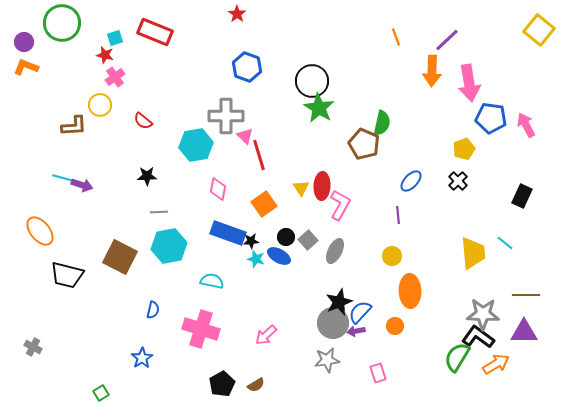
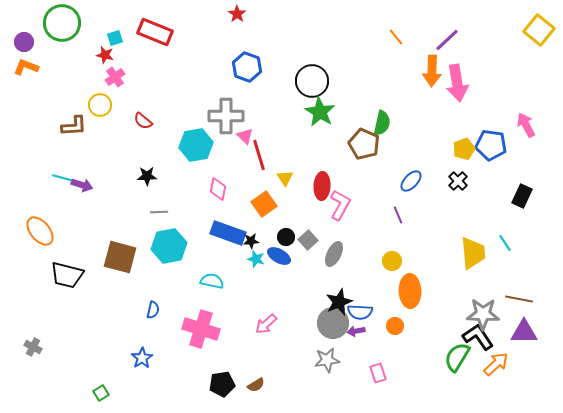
orange line at (396, 37): rotated 18 degrees counterclockwise
pink arrow at (469, 83): moved 12 px left
green star at (319, 108): moved 1 px right, 4 px down
blue pentagon at (491, 118): moved 27 px down
yellow triangle at (301, 188): moved 16 px left, 10 px up
purple line at (398, 215): rotated 18 degrees counterclockwise
cyan line at (505, 243): rotated 18 degrees clockwise
gray ellipse at (335, 251): moved 1 px left, 3 px down
yellow circle at (392, 256): moved 5 px down
brown square at (120, 257): rotated 12 degrees counterclockwise
brown line at (526, 295): moved 7 px left, 4 px down; rotated 12 degrees clockwise
blue semicircle at (360, 312): rotated 130 degrees counterclockwise
pink arrow at (266, 335): moved 11 px up
black L-shape at (478, 337): rotated 20 degrees clockwise
orange arrow at (496, 364): rotated 12 degrees counterclockwise
black pentagon at (222, 384): rotated 20 degrees clockwise
